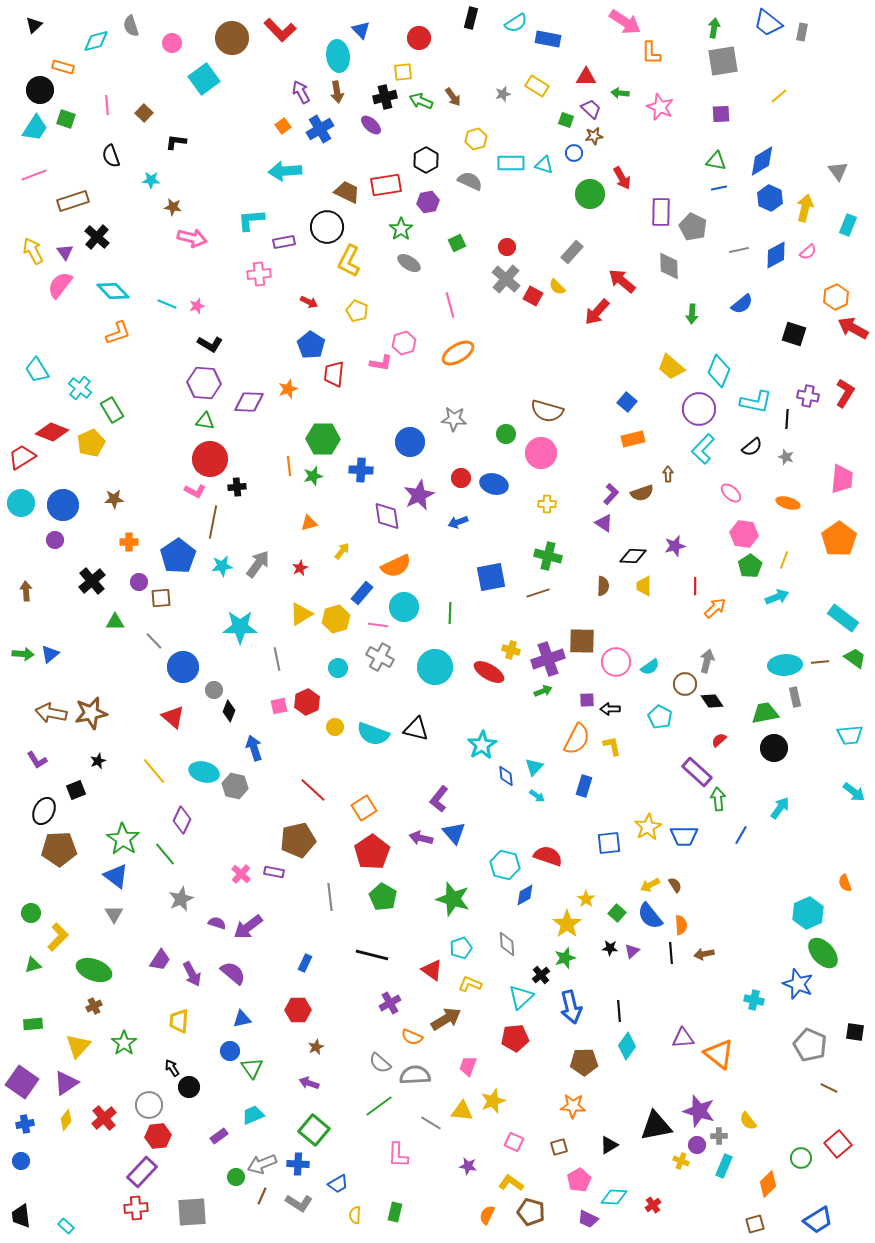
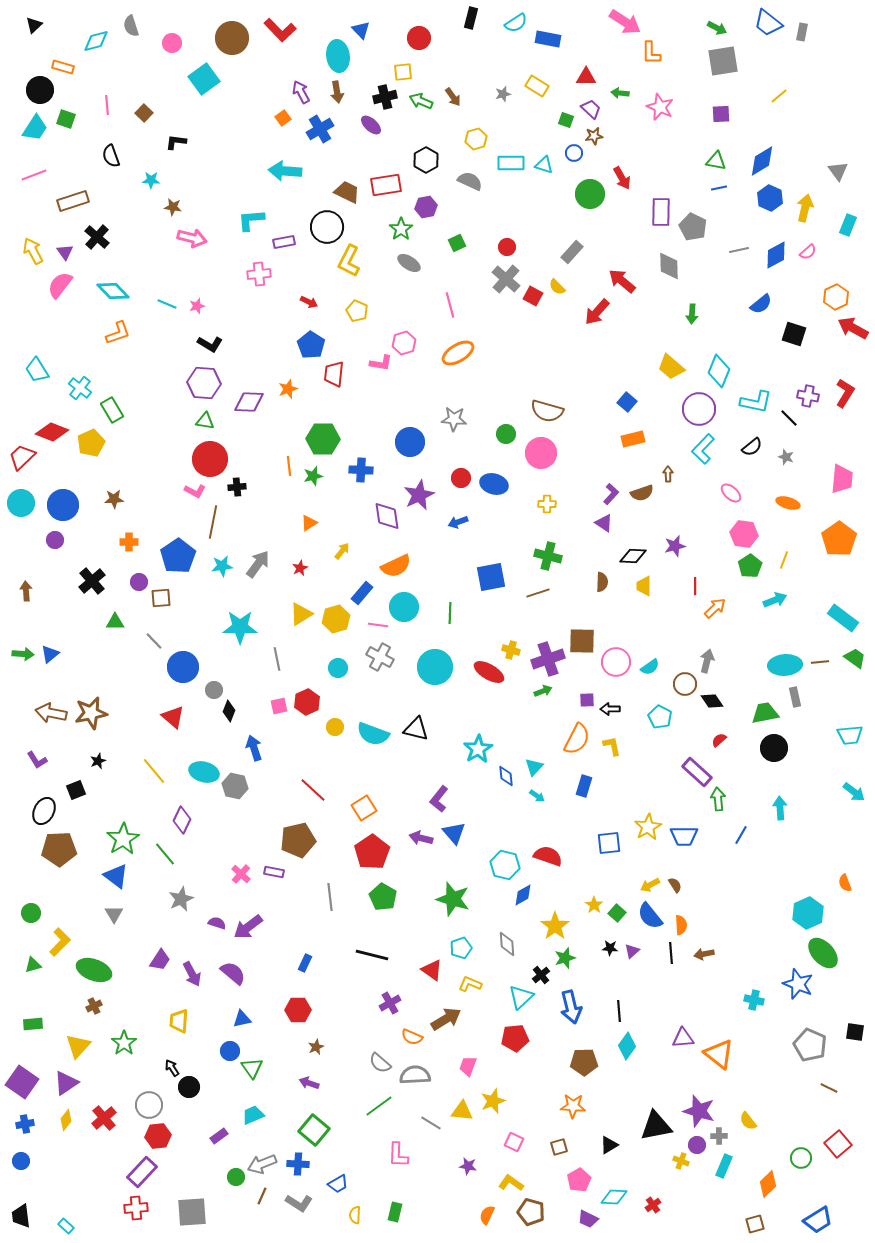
green arrow at (714, 28): moved 3 px right; rotated 108 degrees clockwise
orange square at (283, 126): moved 8 px up
cyan arrow at (285, 171): rotated 8 degrees clockwise
purple hexagon at (428, 202): moved 2 px left, 5 px down
blue semicircle at (742, 304): moved 19 px right
black line at (787, 419): moved 2 px right, 1 px up; rotated 48 degrees counterclockwise
red trapezoid at (22, 457): rotated 12 degrees counterclockwise
orange triangle at (309, 523): rotated 18 degrees counterclockwise
brown semicircle at (603, 586): moved 1 px left, 4 px up
cyan arrow at (777, 597): moved 2 px left, 3 px down
cyan star at (482, 745): moved 4 px left, 4 px down
cyan arrow at (780, 808): rotated 40 degrees counterclockwise
green star at (123, 839): rotated 8 degrees clockwise
blue diamond at (525, 895): moved 2 px left
yellow star at (586, 899): moved 8 px right, 6 px down
yellow star at (567, 924): moved 12 px left, 2 px down
yellow L-shape at (58, 937): moved 2 px right, 5 px down
